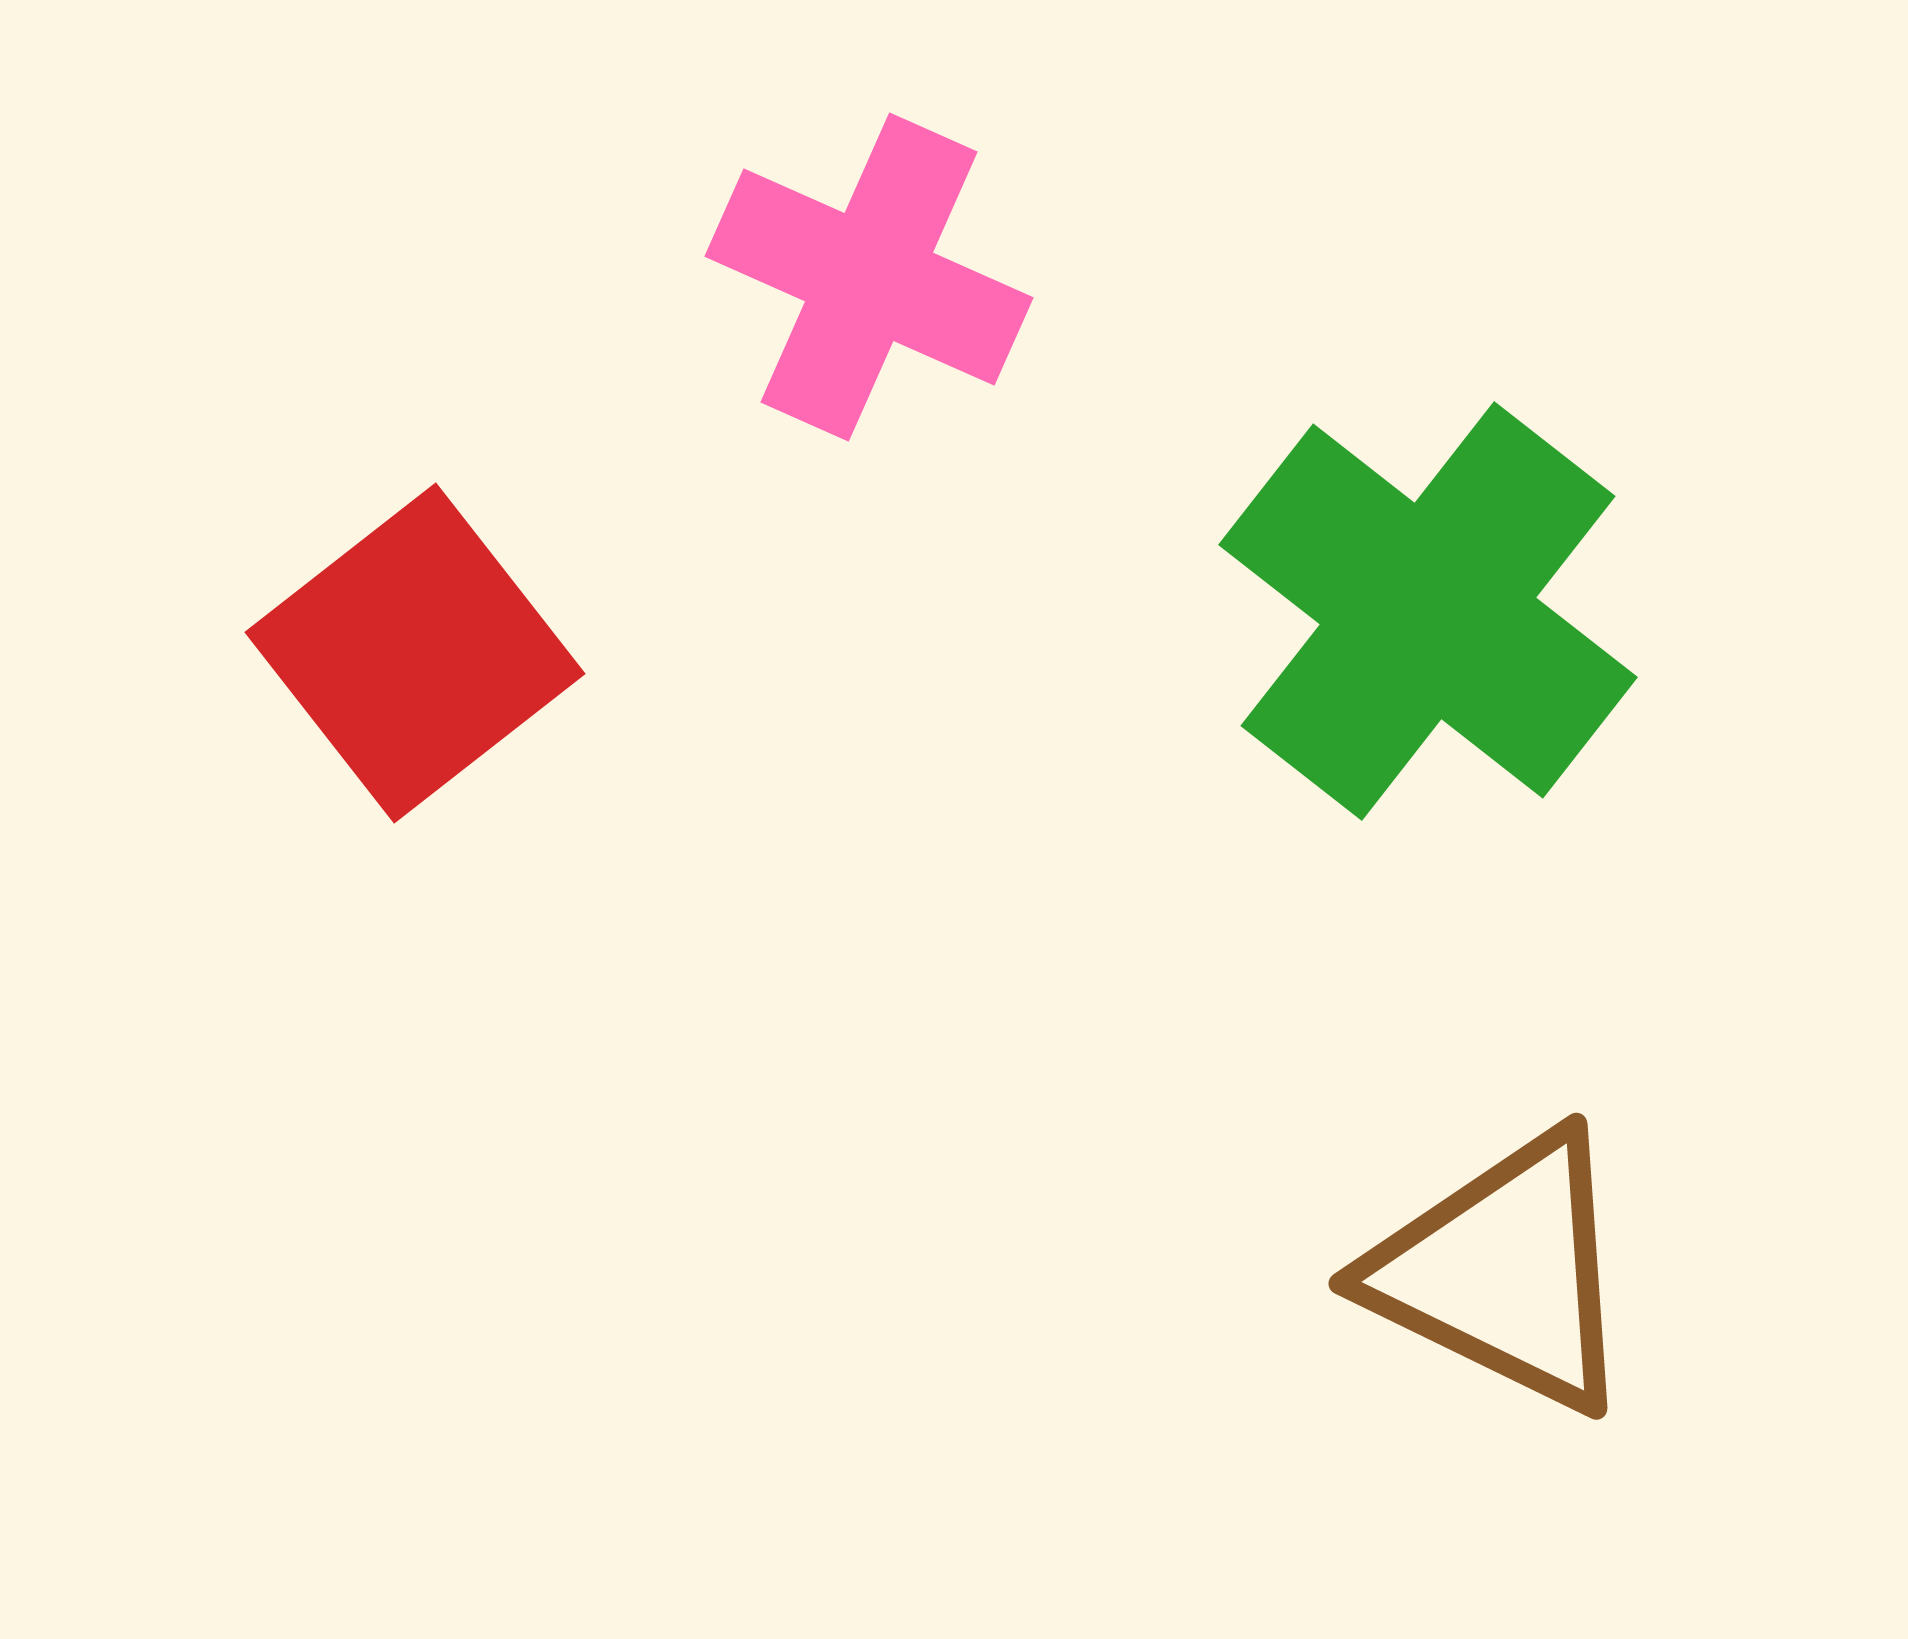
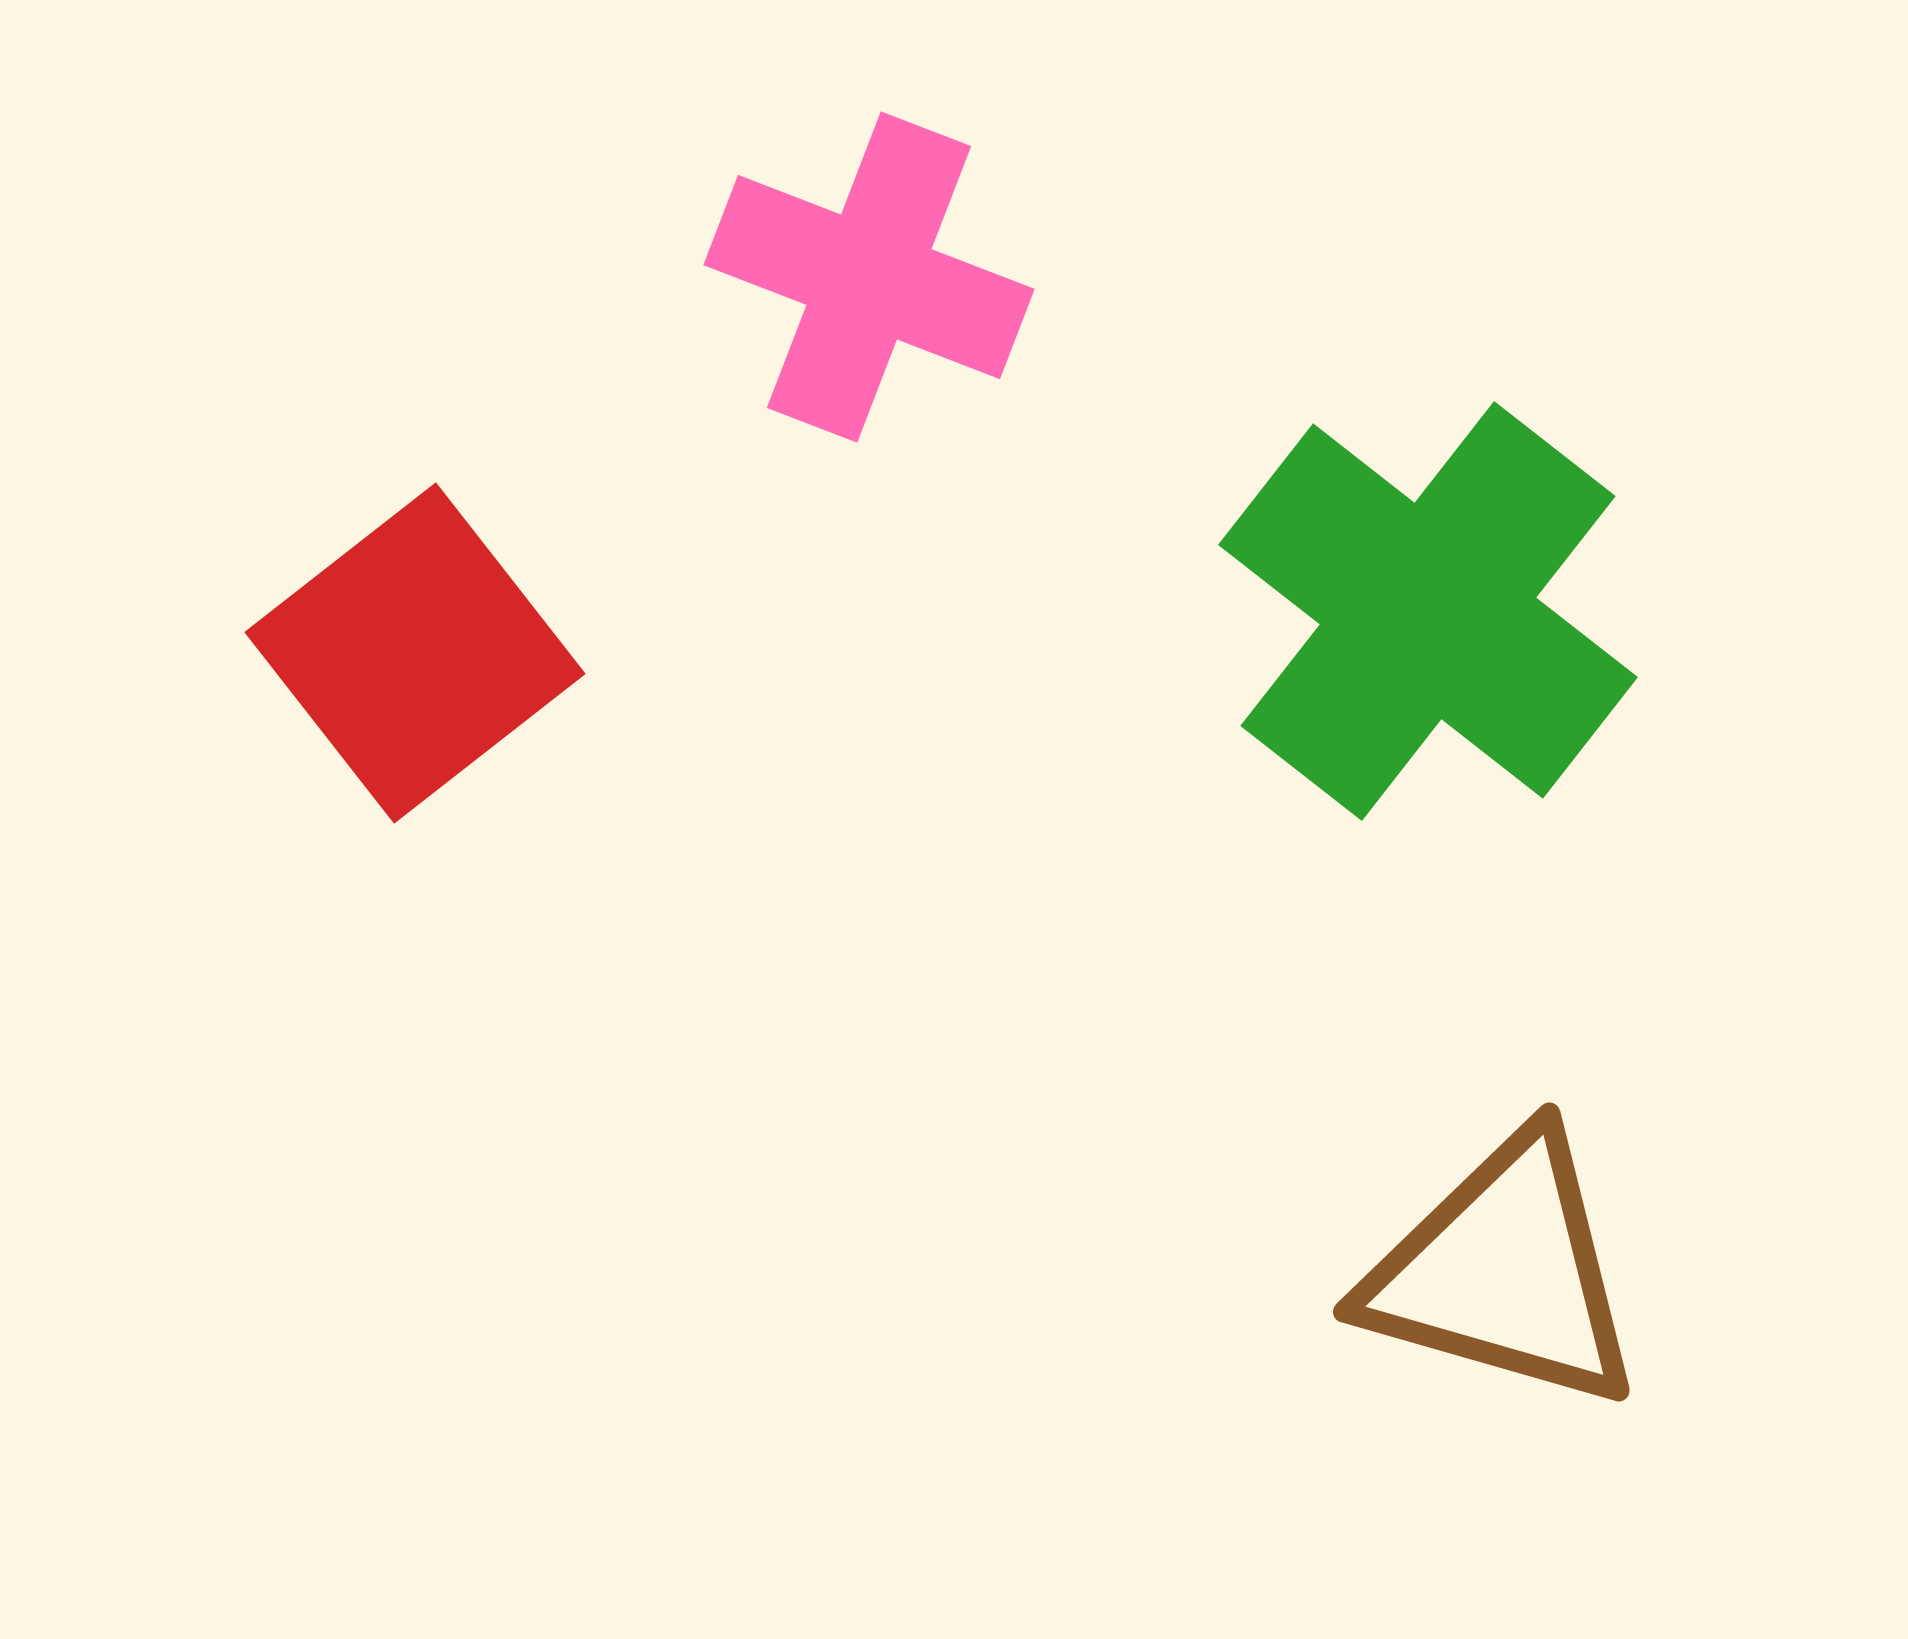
pink cross: rotated 3 degrees counterclockwise
brown triangle: rotated 10 degrees counterclockwise
